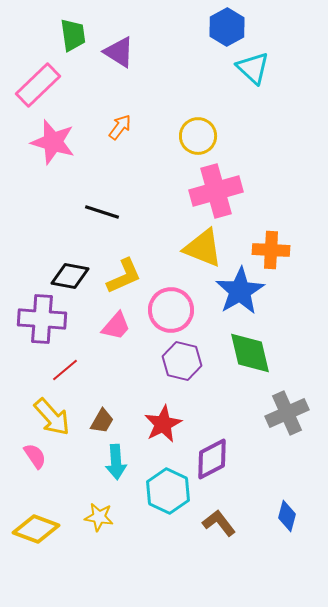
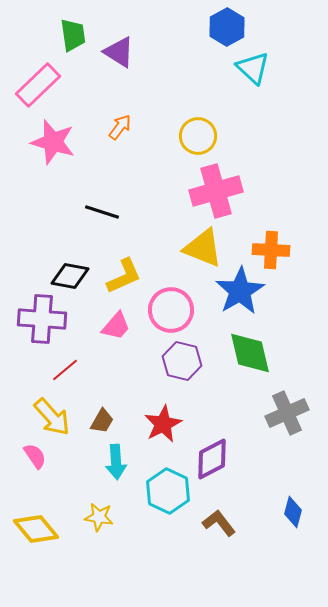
blue diamond: moved 6 px right, 4 px up
yellow diamond: rotated 30 degrees clockwise
